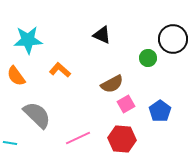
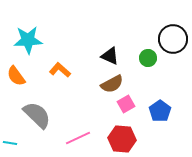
black triangle: moved 8 px right, 21 px down
